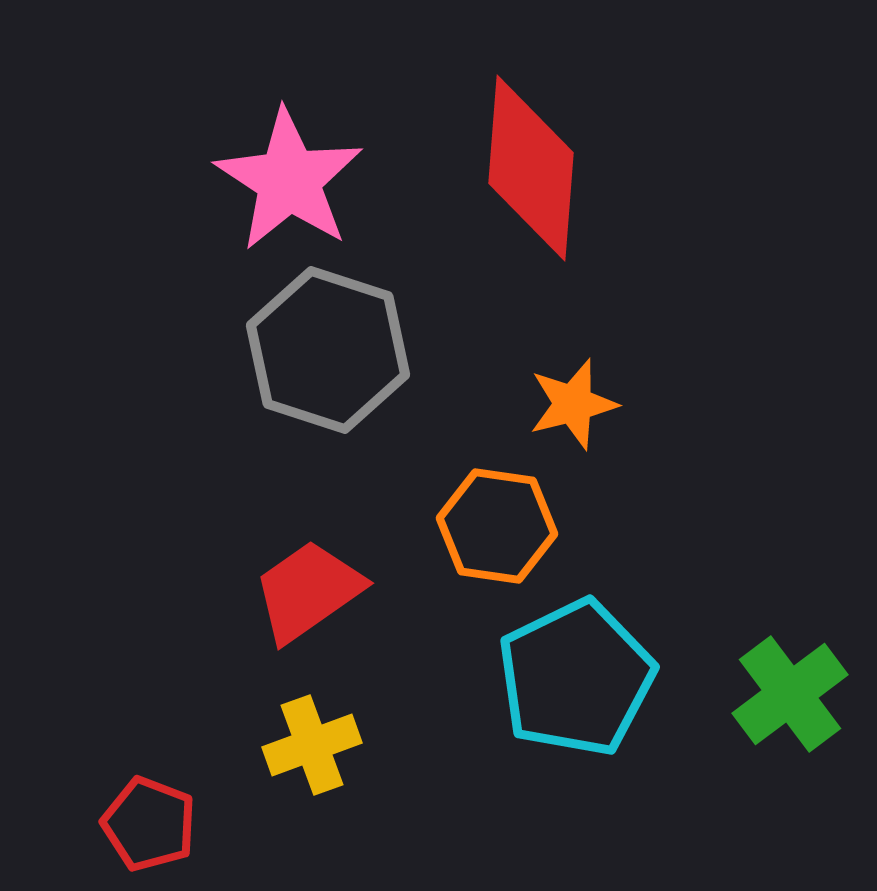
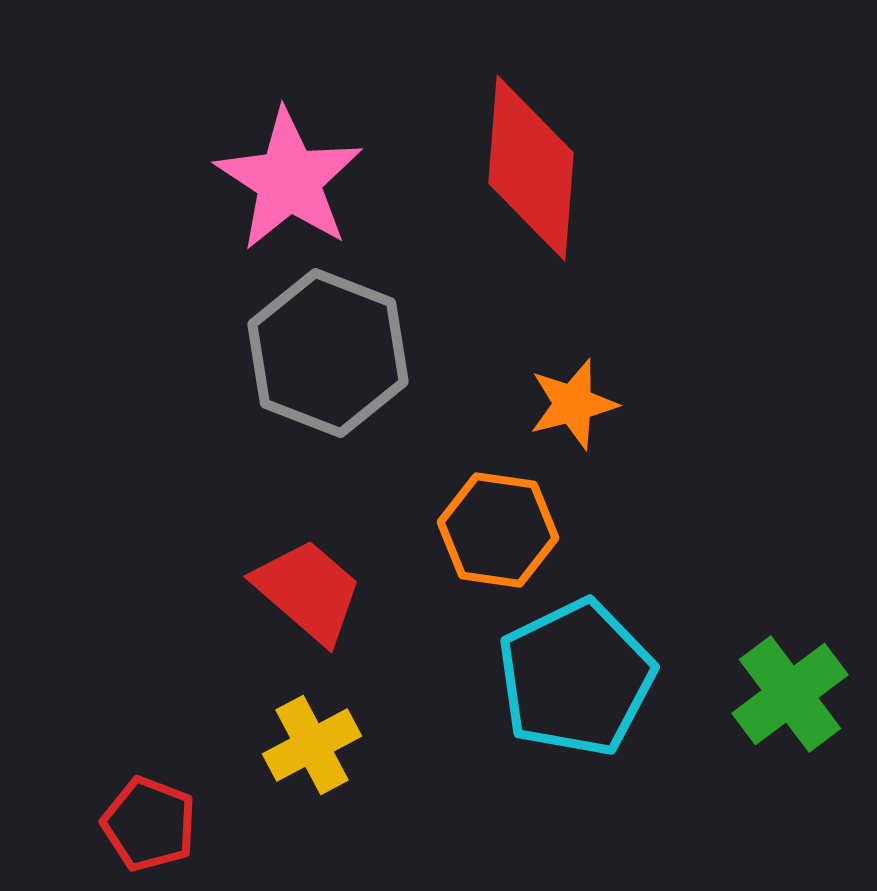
gray hexagon: moved 3 px down; rotated 3 degrees clockwise
orange hexagon: moved 1 px right, 4 px down
red trapezoid: rotated 76 degrees clockwise
yellow cross: rotated 8 degrees counterclockwise
